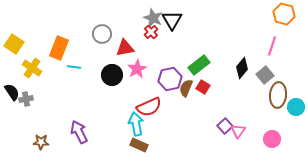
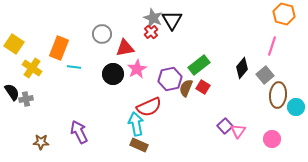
black circle: moved 1 px right, 1 px up
